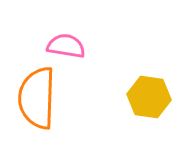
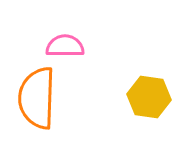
pink semicircle: moved 1 px left; rotated 9 degrees counterclockwise
